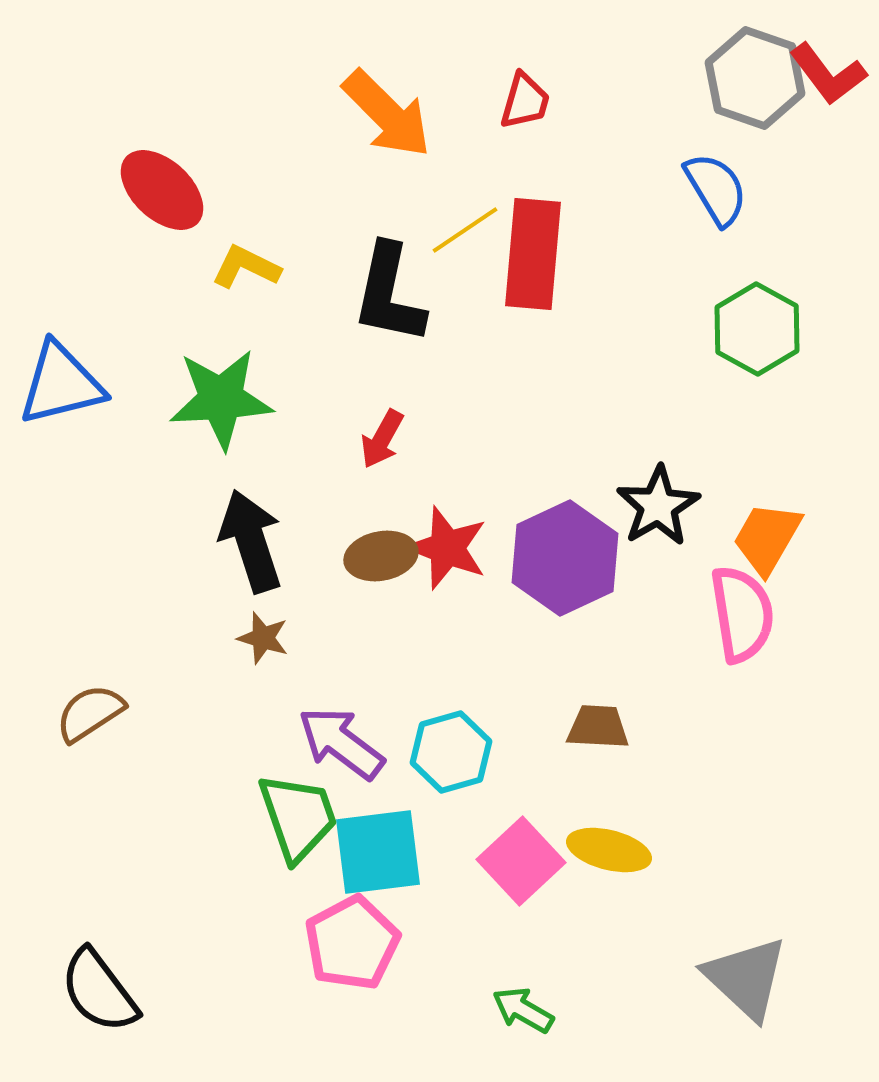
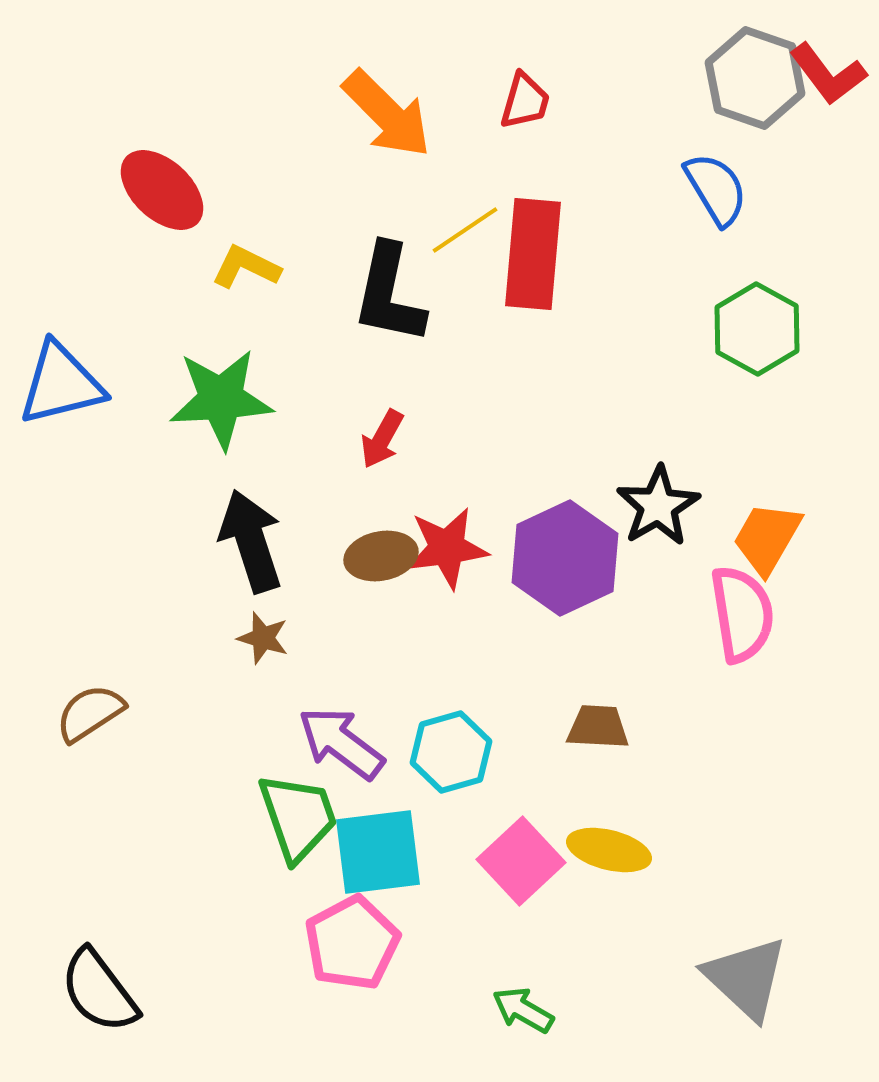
red star: rotated 28 degrees counterclockwise
